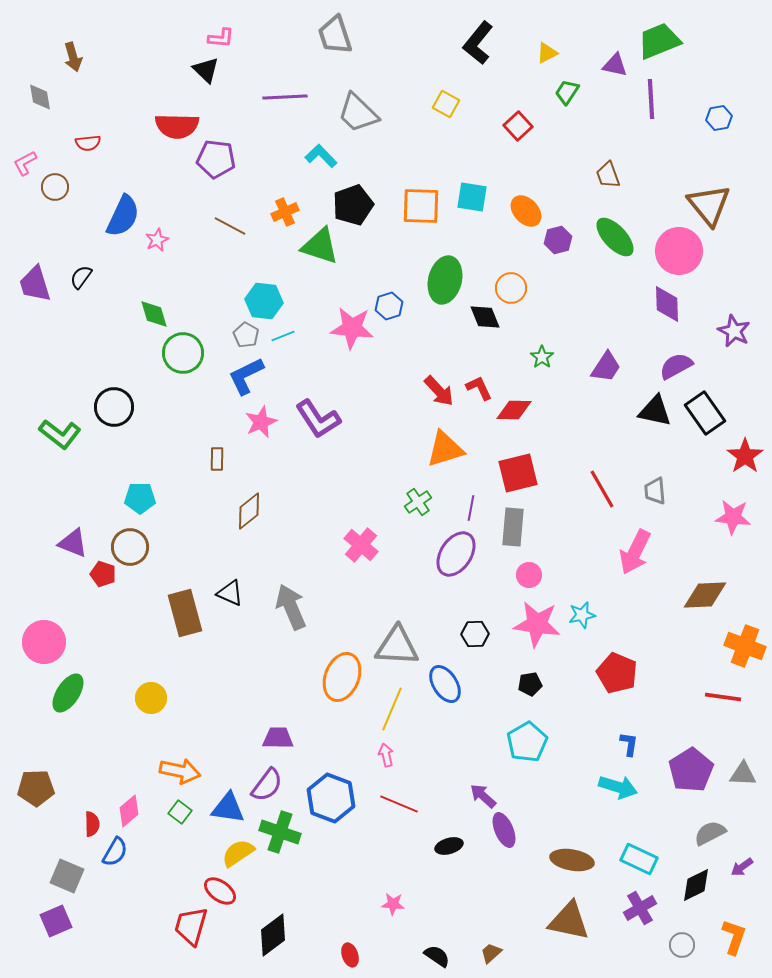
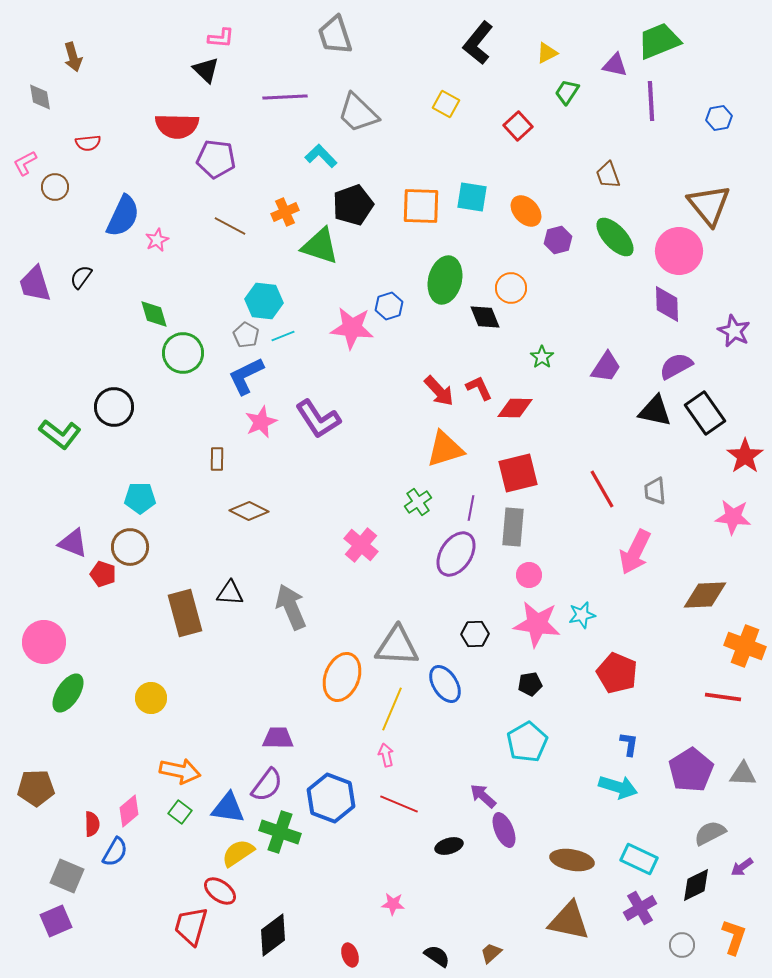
purple line at (651, 99): moved 2 px down
red diamond at (514, 410): moved 1 px right, 2 px up
brown diamond at (249, 511): rotated 66 degrees clockwise
black triangle at (230, 593): rotated 20 degrees counterclockwise
